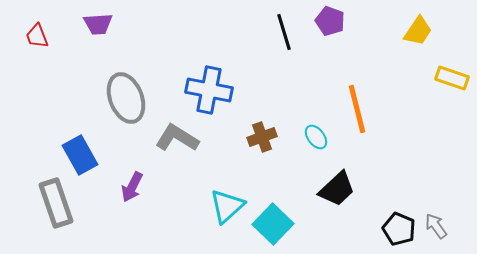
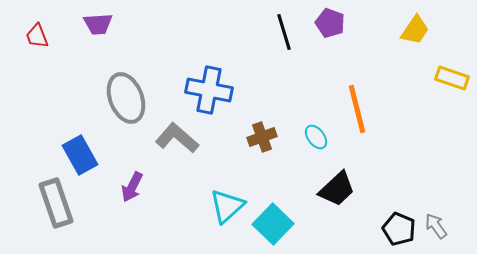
purple pentagon: moved 2 px down
yellow trapezoid: moved 3 px left, 1 px up
gray L-shape: rotated 9 degrees clockwise
